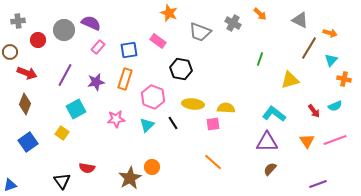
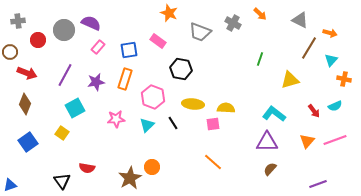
cyan square at (76, 109): moved 1 px left, 1 px up
orange triangle at (307, 141): rotated 14 degrees clockwise
